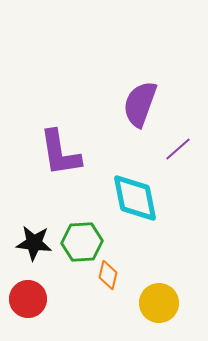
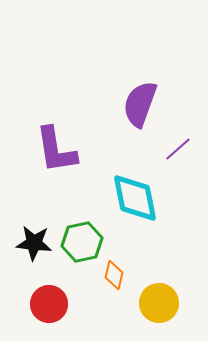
purple L-shape: moved 4 px left, 3 px up
green hexagon: rotated 9 degrees counterclockwise
orange diamond: moved 6 px right
red circle: moved 21 px right, 5 px down
